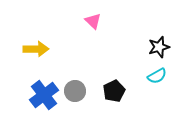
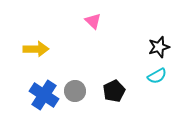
blue cross: rotated 20 degrees counterclockwise
